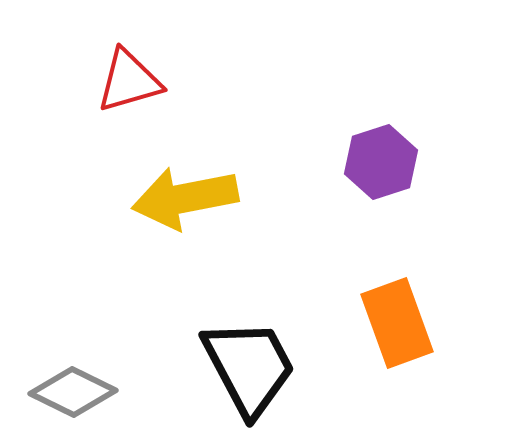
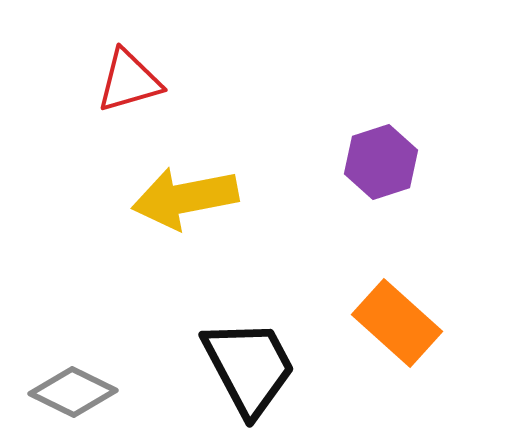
orange rectangle: rotated 28 degrees counterclockwise
